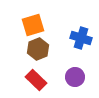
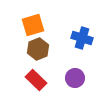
blue cross: moved 1 px right
purple circle: moved 1 px down
